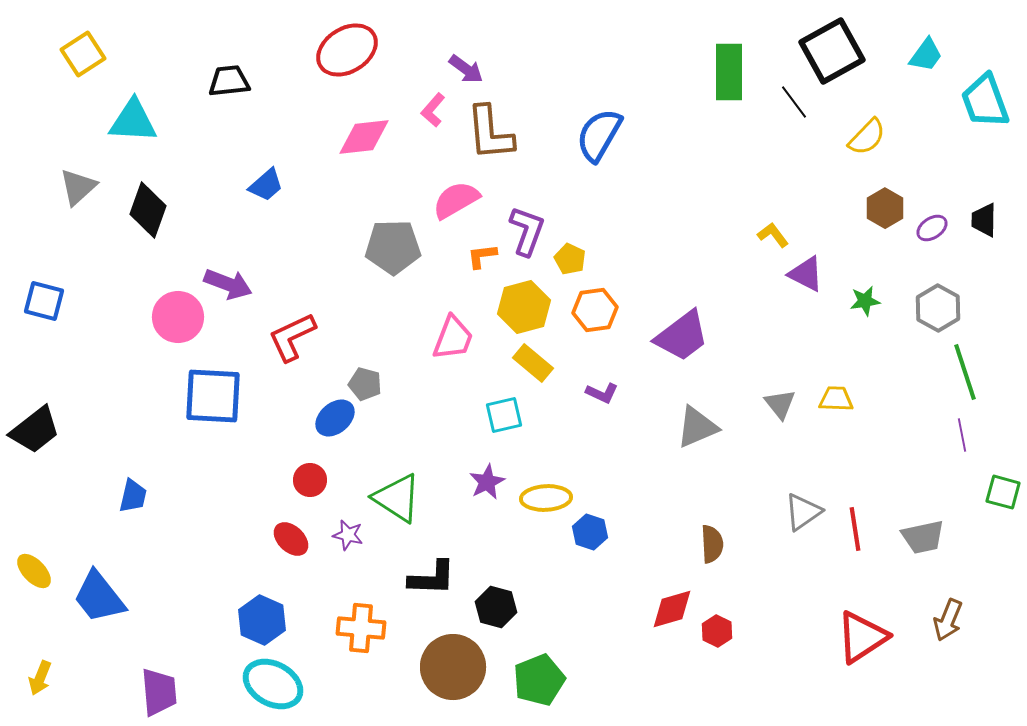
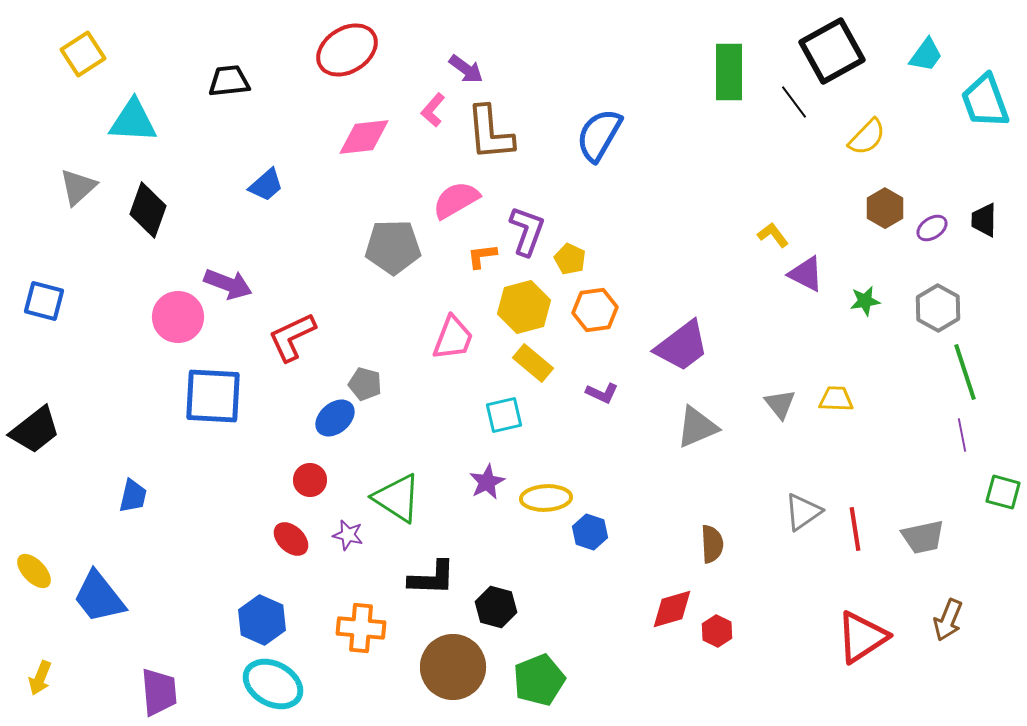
purple trapezoid at (682, 336): moved 10 px down
